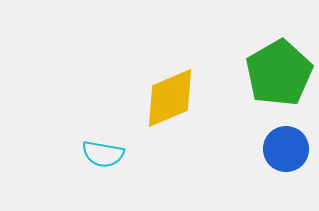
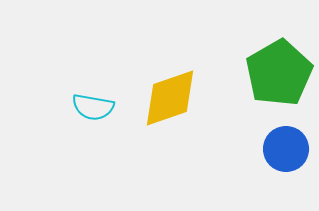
yellow diamond: rotated 4 degrees clockwise
cyan semicircle: moved 10 px left, 47 px up
